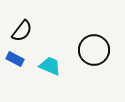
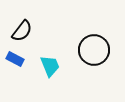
cyan trapezoid: rotated 45 degrees clockwise
